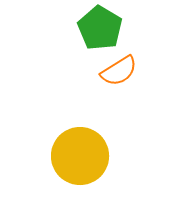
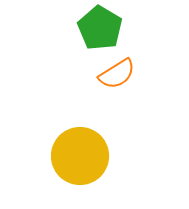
orange semicircle: moved 2 px left, 3 px down
